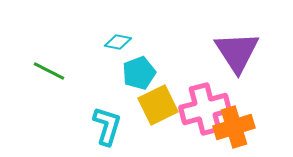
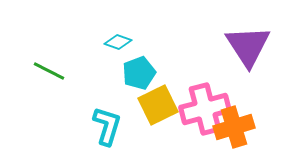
cyan diamond: rotated 8 degrees clockwise
purple triangle: moved 11 px right, 6 px up
